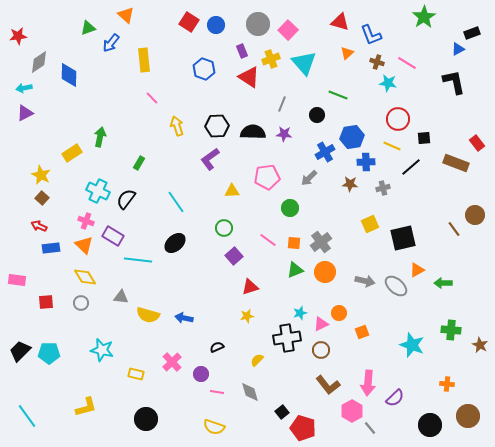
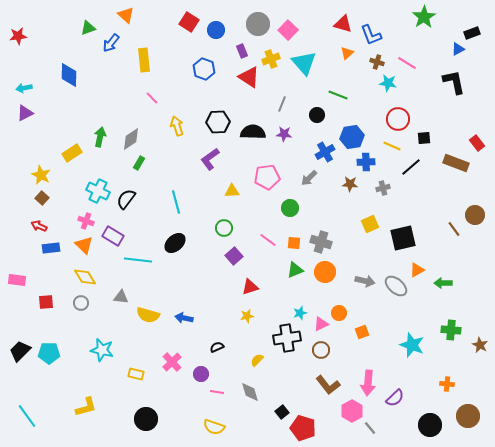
red triangle at (340, 22): moved 3 px right, 2 px down
blue circle at (216, 25): moved 5 px down
gray diamond at (39, 62): moved 92 px right, 77 px down
black hexagon at (217, 126): moved 1 px right, 4 px up
cyan line at (176, 202): rotated 20 degrees clockwise
gray cross at (321, 242): rotated 35 degrees counterclockwise
